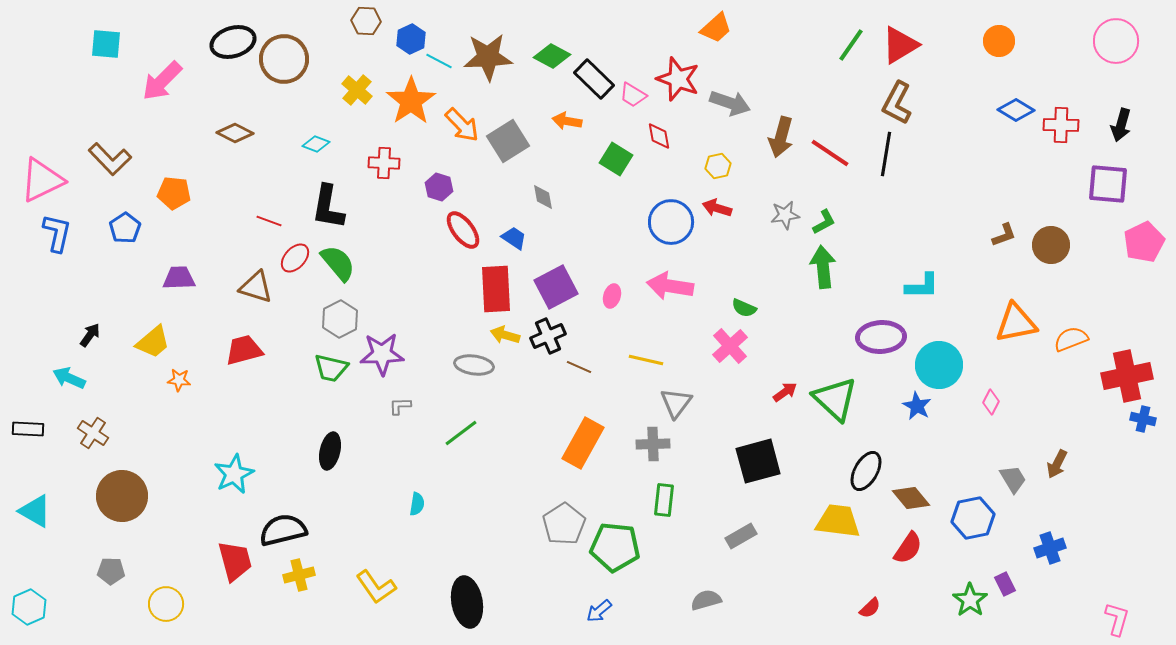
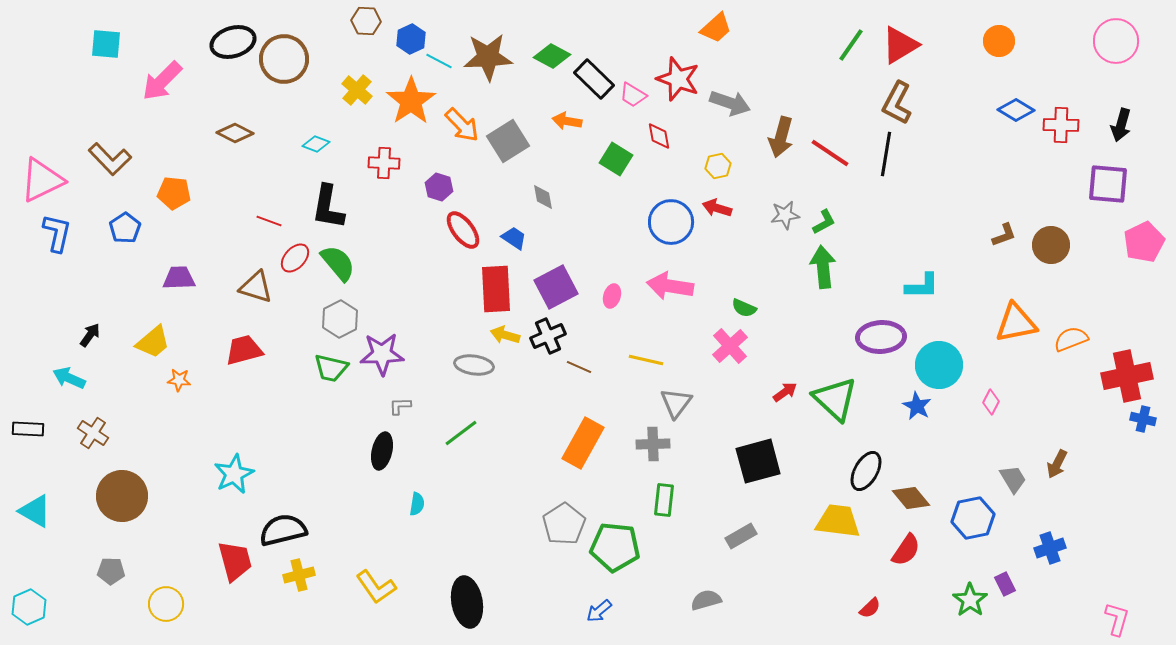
black ellipse at (330, 451): moved 52 px right
red semicircle at (908, 548): moved 2 px left, 2 px down
